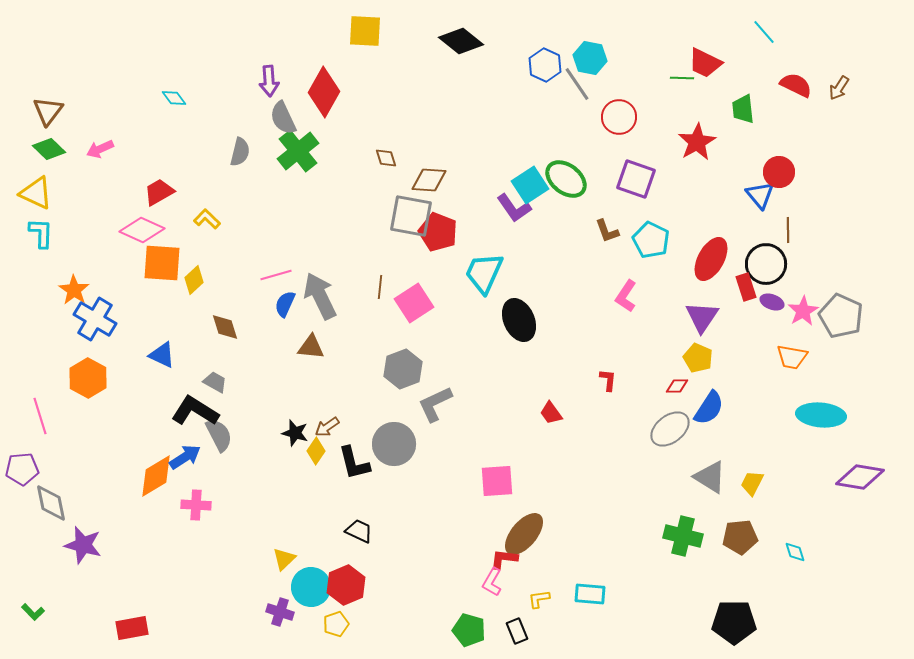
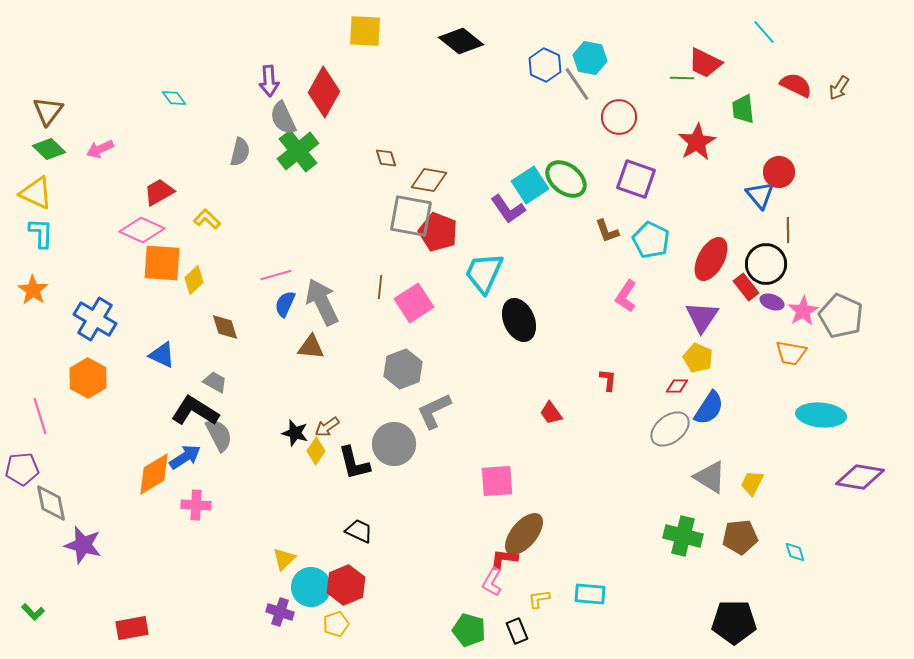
brown diamond at (429, 180): rotated 6 degrees clockwise
purple L-shape at (514, 208): moved 6 px left, 1 px down
red rectangle at (746, 287): rotated 20 degrees counterclockwise
orange star at (74, 290): moved 41 px left
gray arrow at (320, 296): moved 2 px right, 6 px down
orange trapezoid at (792, 357): moved 1 px left, 4 px up
gray L-shape at (435, 404): moved 1 px left, 7 px down
orange diamond at (156, 476): moved 2 px left, 2 px up
